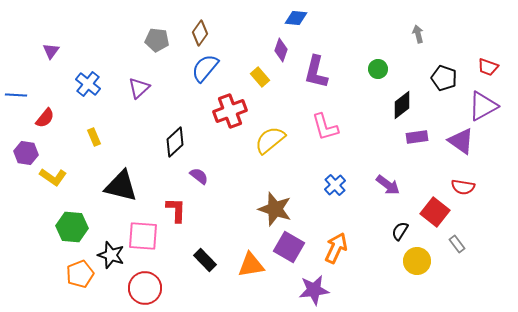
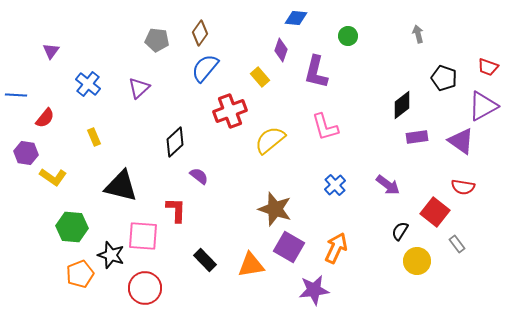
green circle at (378, 69): moved 30 px left, 33 px up
